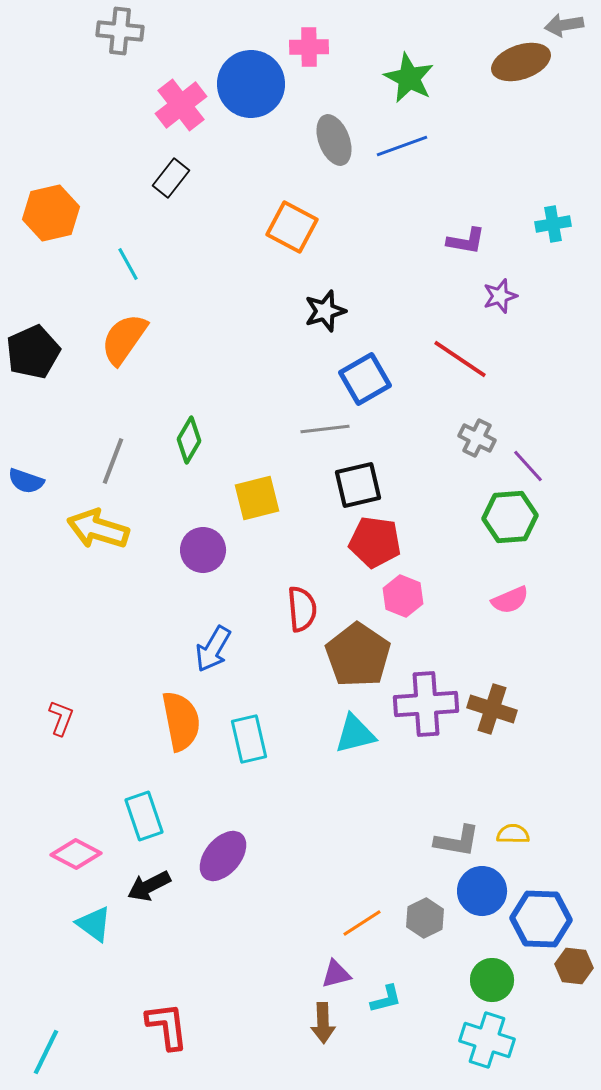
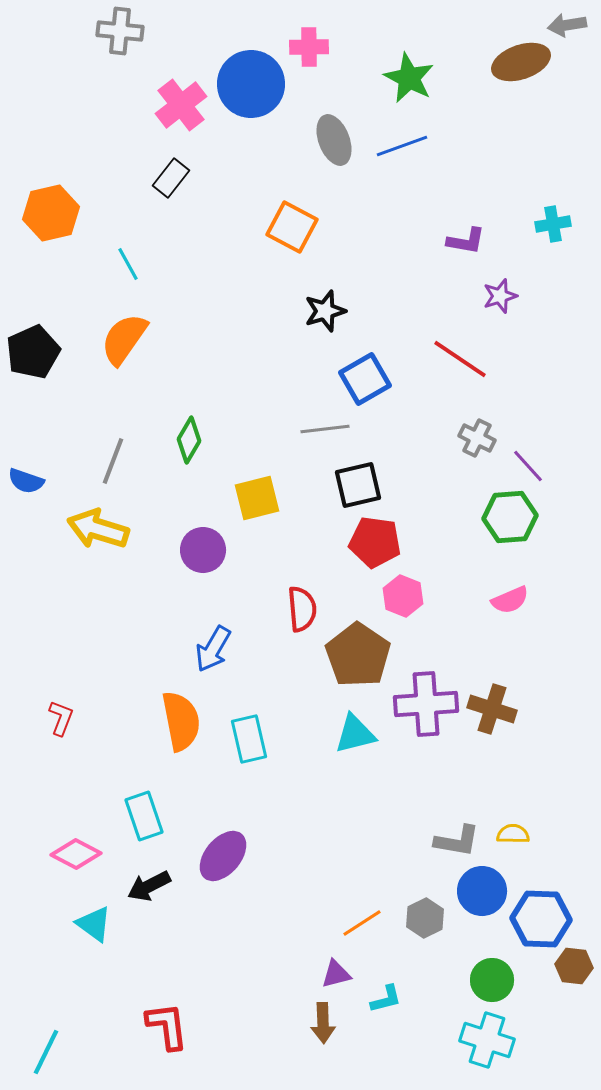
gray arrow at (564, 25): moved 3 px right
